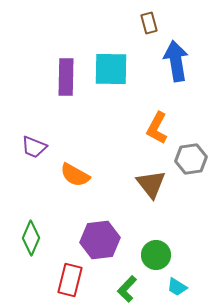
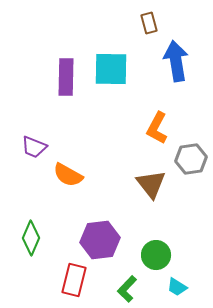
orange semicircle: moved 7 px left
red rectangle: moved 4 px right
